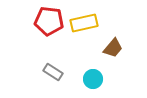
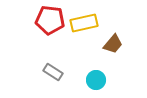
red pentagon: moved 1 px right, 1 px up
brown trapezoid: moved 4 px up
cyan circle: moved 3 px right, 1 px down
